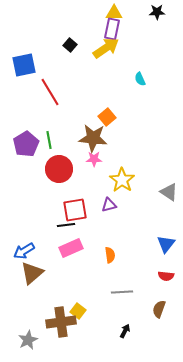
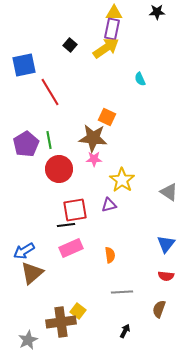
orange square: rotated 24 degrees counterclockwise
